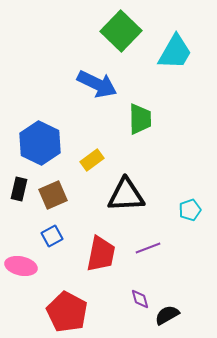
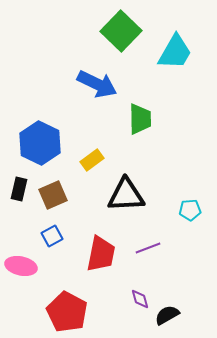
cyan pentagon: rotated 15 degrees clockwise
